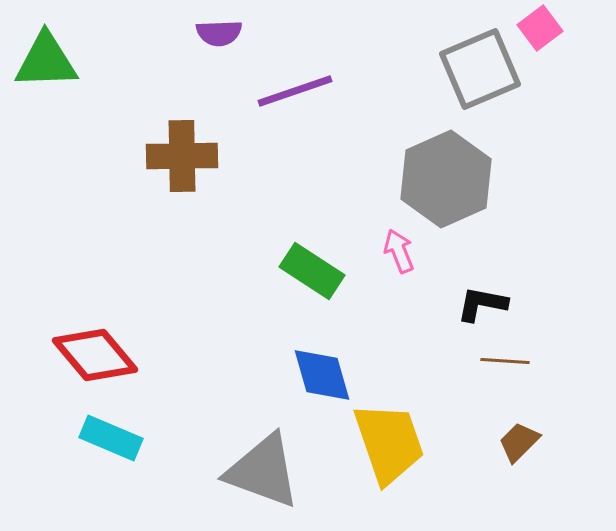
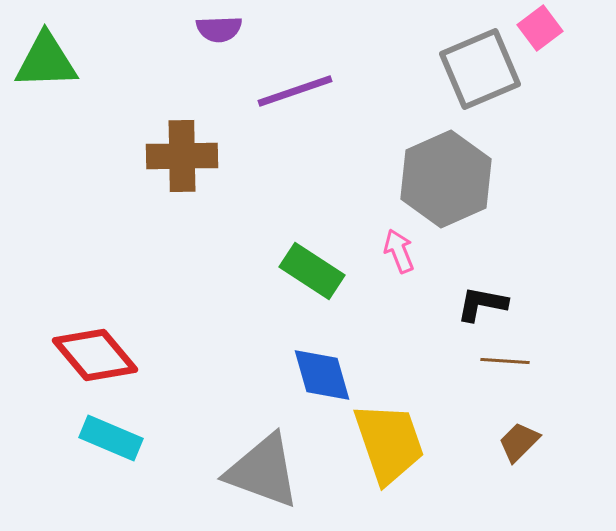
purple semicircle: moved 4 px up
